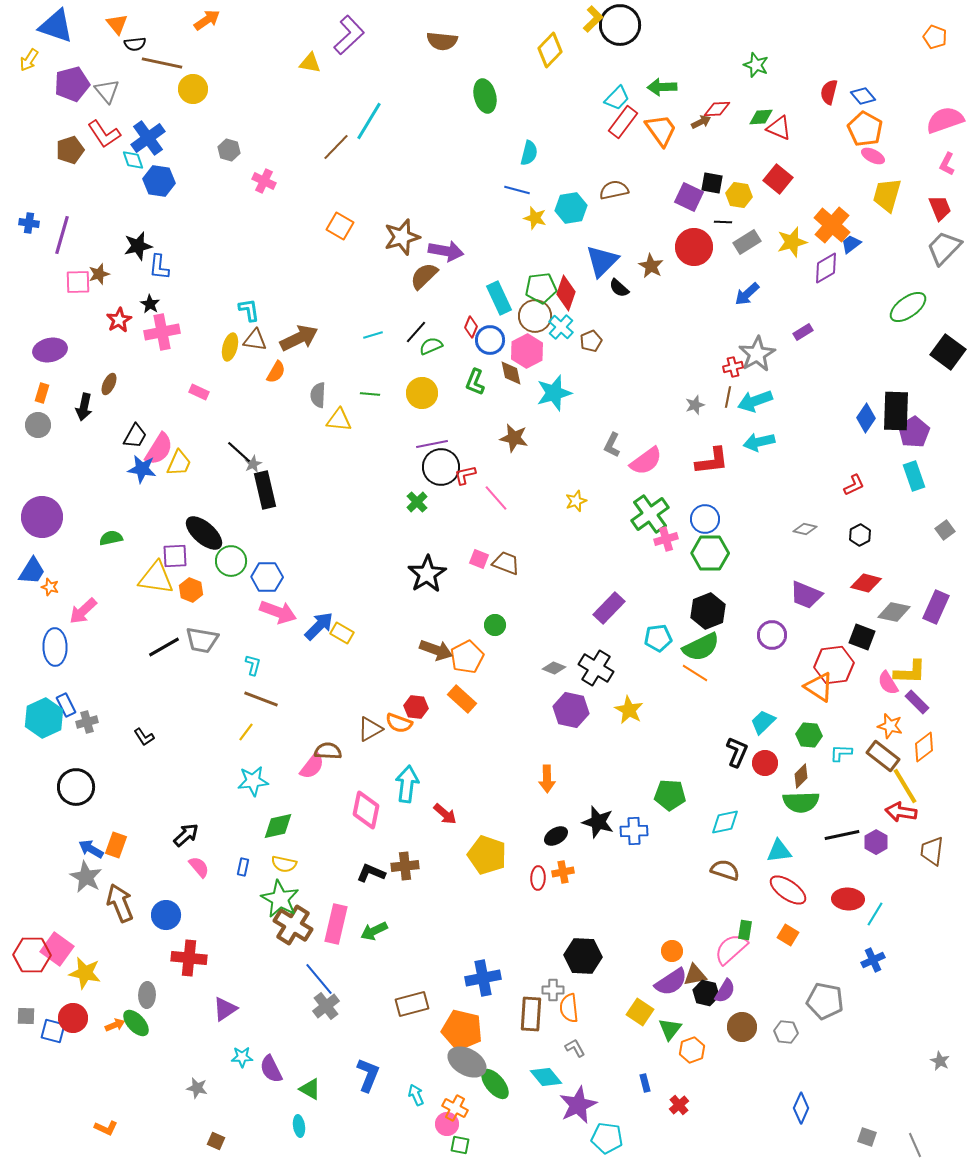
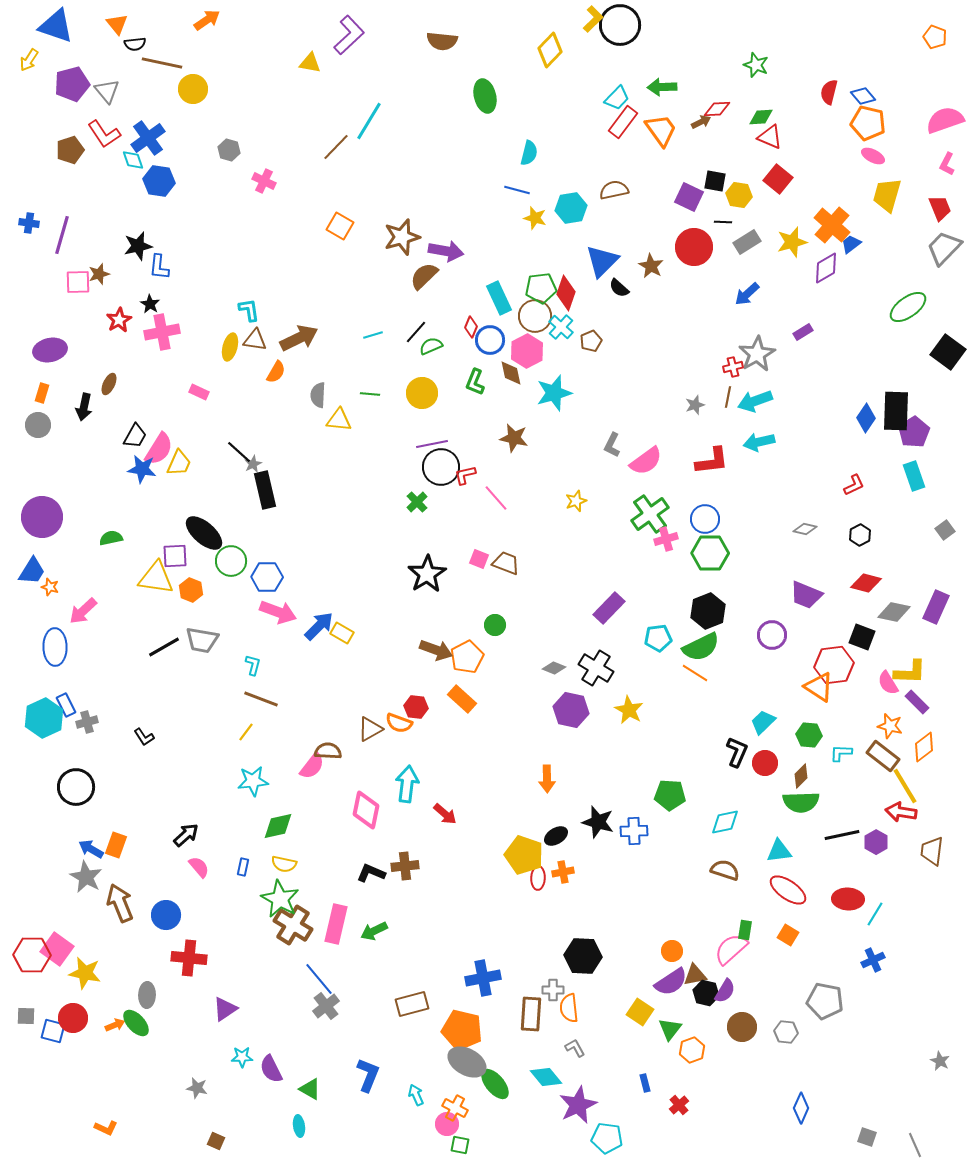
red triangle at (779, 128): moved 9 px left, 9 px down
orange pentagon at (865, 129): moved 3 px right, 6 px up; rotated 16 degrees counterclockwise
black square at (712, 183): moved 3 px right, 2 px up
yellow pentagon at (487, 855): moved 37 px right
